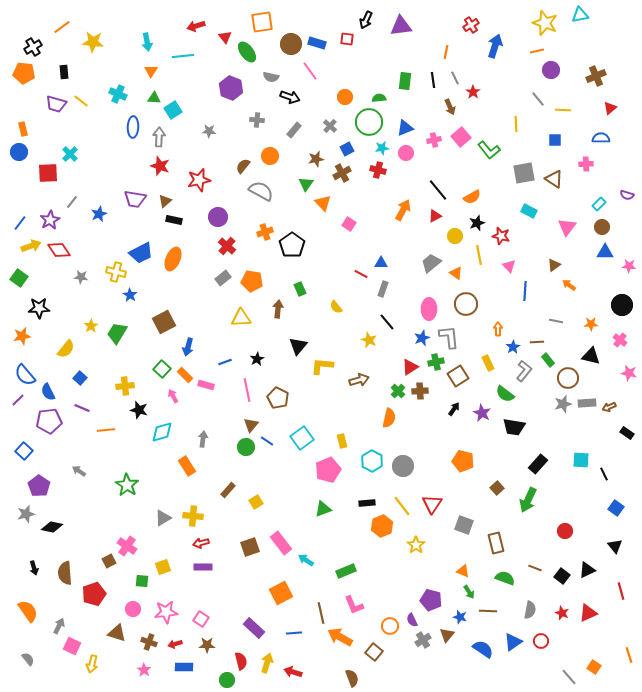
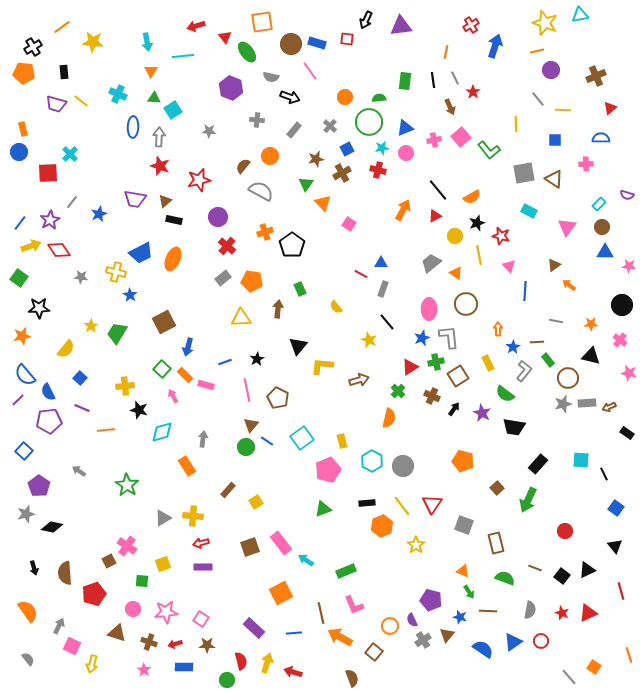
brown cross at (420, 391): moved 12 px right, 5 px down; rotated 28 degrees clockwise
yellow square at (163, 567): moved 3 px up
